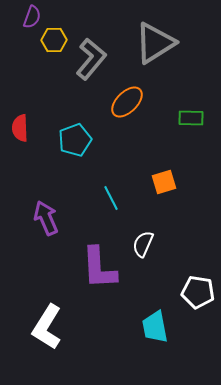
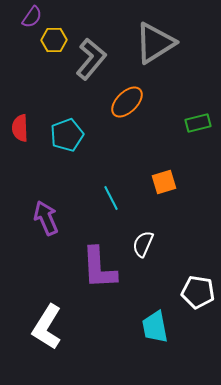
purple semicircle: rotated 15 degrees clockwise
green rectangle: moved 7 px right, 5 px down; rotated 15 degrees counterclockwise
cyan pentagon: moved 8 px left, 5 px up
